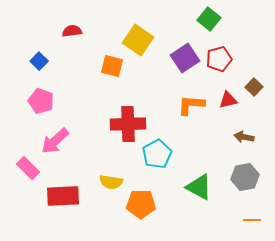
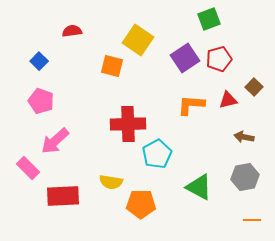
green square: rotated 30 degrees clockwise
